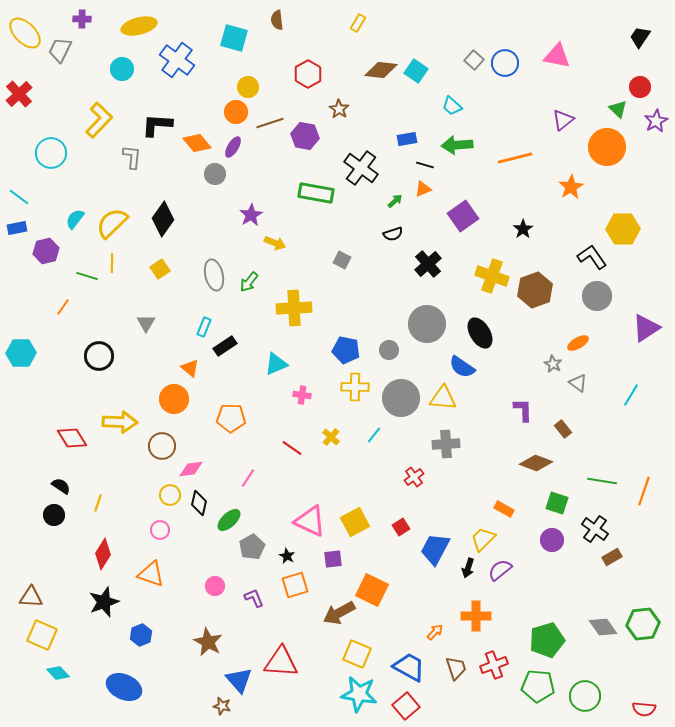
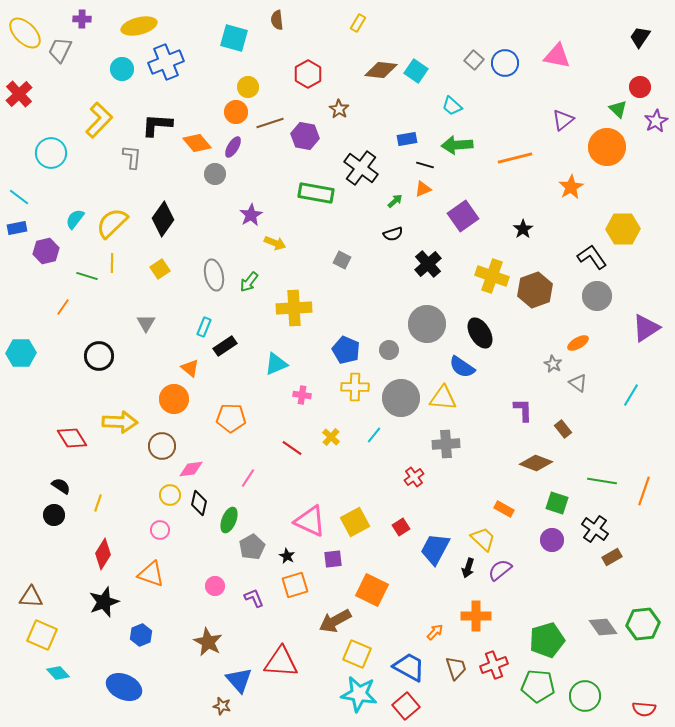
blue cross at (177, 60): moved 11 px left, 2 px down; rotated 32 degrees clockwise
blue pentagon at (346, 350): rotated 12 degrees clockwise
green ellipse at (229, 520): rotated 25 degrees counterclockwise
yellow trapezoid at (483, 539): rotated 88 degrees clockwise
brown arrow at (339, 613): moved 4 px left, 8 px down
